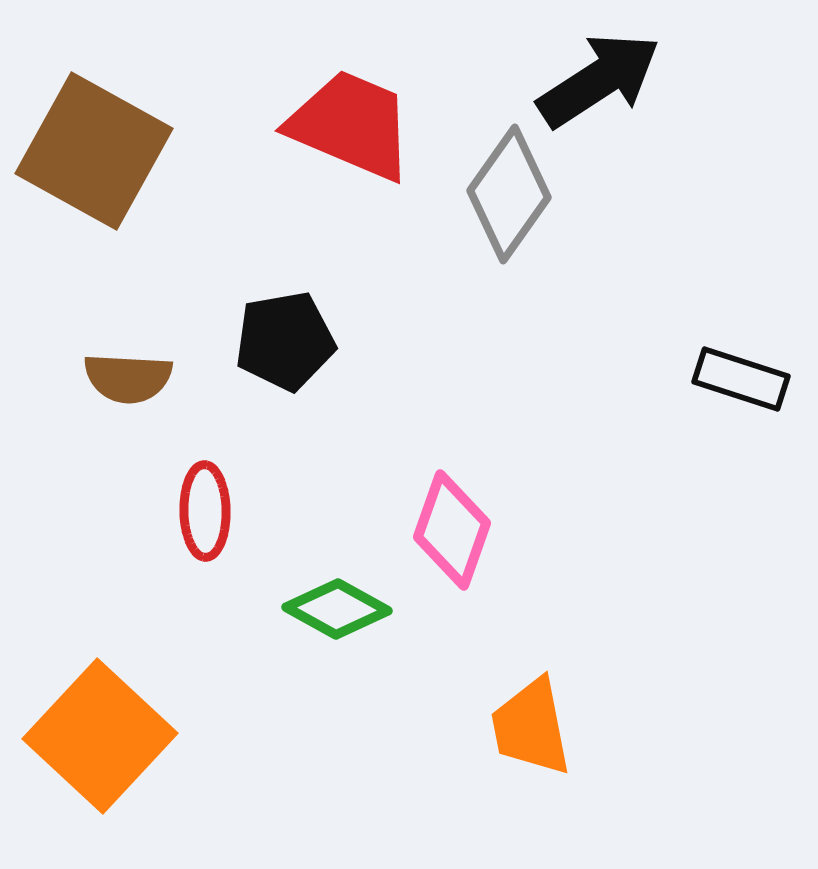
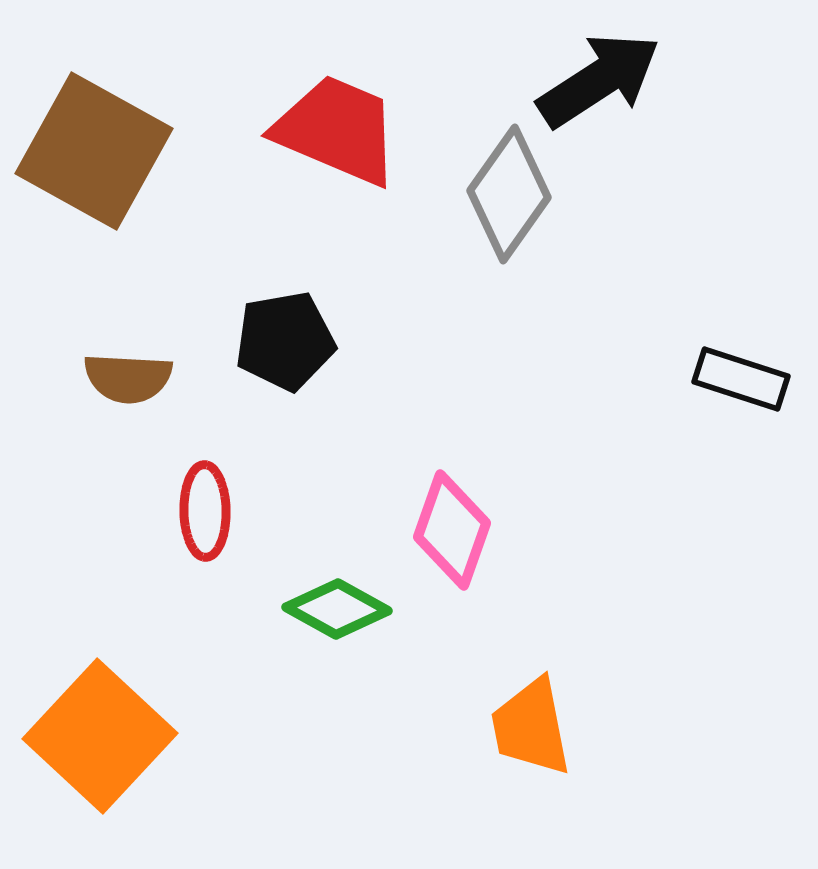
red trapezoid: moved 14 px left, 5 px down
